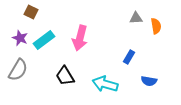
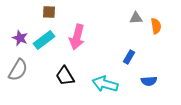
brown square: moved 18 px right; rotated 24 degrees counterclockwise
pink arrow: moved 3 px left, 1 px up
blue semicircle: rotated 14 degrees counterclockwise
